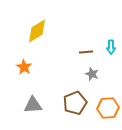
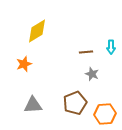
orange star: moved 3 px up; rotated 21 degrees clockwise
orange hexagon: moved 3 px left, 6 px down
